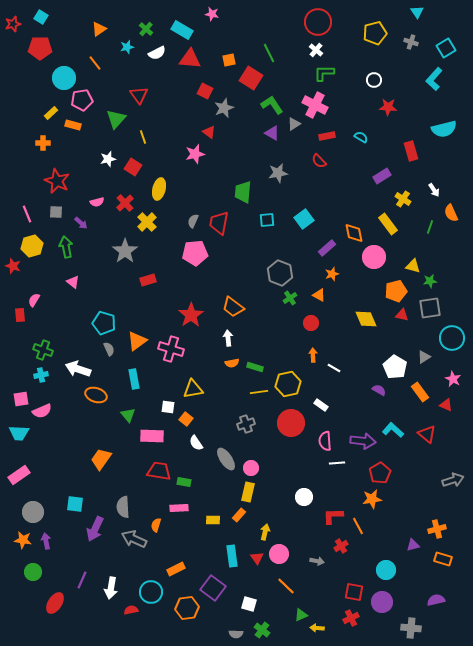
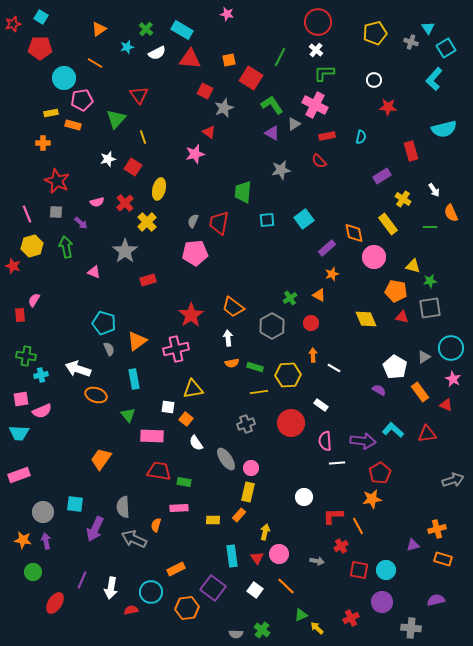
cyan triangle at (417, 12): moved 11 px right, 16 px down
pink star at (212, 14): moved 15 px right
green line at (269, 53): moved 11 px right, 4 px down; rotated 54 degrees clockwise
orange line at (95, 63): rotated 21 degrees counterclockwise
yellow rectangle at (51, 113): rotated 32 degrees clockwise
cyan semicircle at (361, 137): rotated 72 degrees clockwise
gray star at (278, 173): moved 3 px right, 3 px up
green line at (430, 227): rotated 72 degrees clockwise
gray hexagon at (280, 273): moved 8 px left, 53 px down; rotated 10 degrees clockwise
pink triangle at (73, 282): moved 21 px right, 10 px up; rotated 16 degrees counterclockwise
orange pentagon at (396, 291): rotated 25 degrees clockwise
red triangle at (402, 315): moved 2 px down
cyan circle at (452, 338): moved 1 px left, 10 px down
pink cross at (171, 349): moved 5 px right; rotated 30 degrees counterclockwise
green cross at (43, 350): moved 17 px left, 6 px down; rotated 12 degrees counterclockwise
yellow hexagon at (288, 384): moved 9 px up; rotated 10 degrees clockwise
red triangle at (427, 434): rotated 48 degrees counterclockwise
pink rectangle at (19, 475): rotated 15 degrees clockwise
gray circle at (33, 512): moved 10 px right
red square at (354, 592): moved 5 px right, 22 px up
white square at (249, 604): moved 6 px right, 14 px up; rotated 21 degrees clockwise
yellow arrow at (317, 628): rotated 40 degrees clockwise
